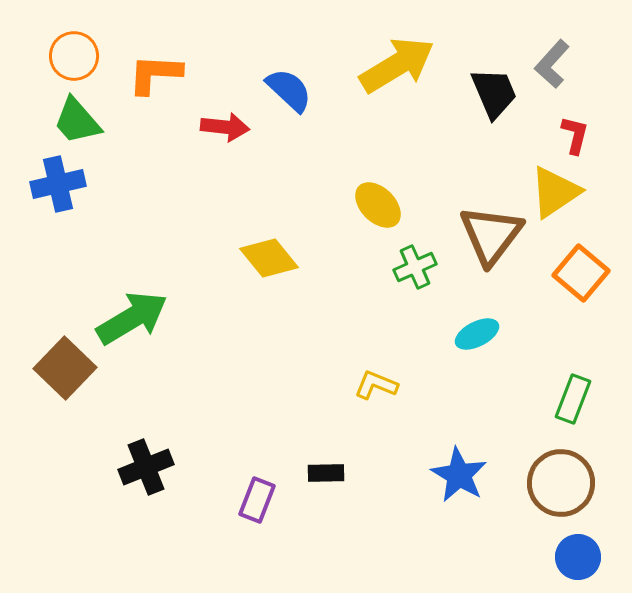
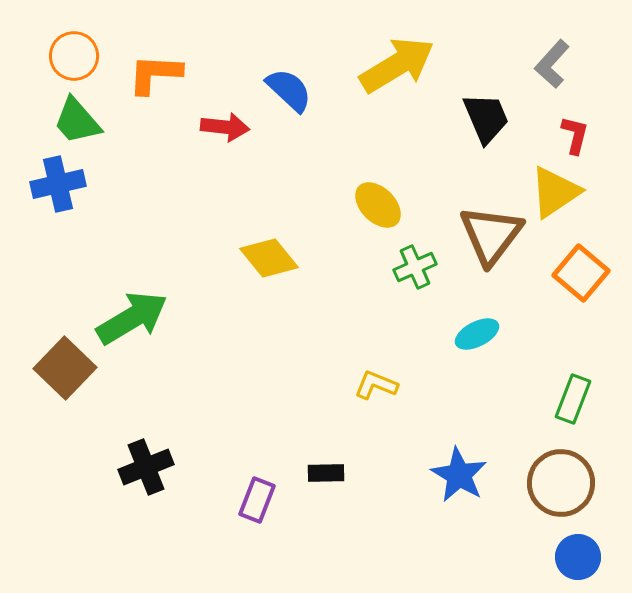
black trapezoid: moved 8 px left, 25 px down
